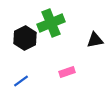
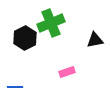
blue line: moved 6 px left, 6 px down; rotated 35 degrees clockwise
